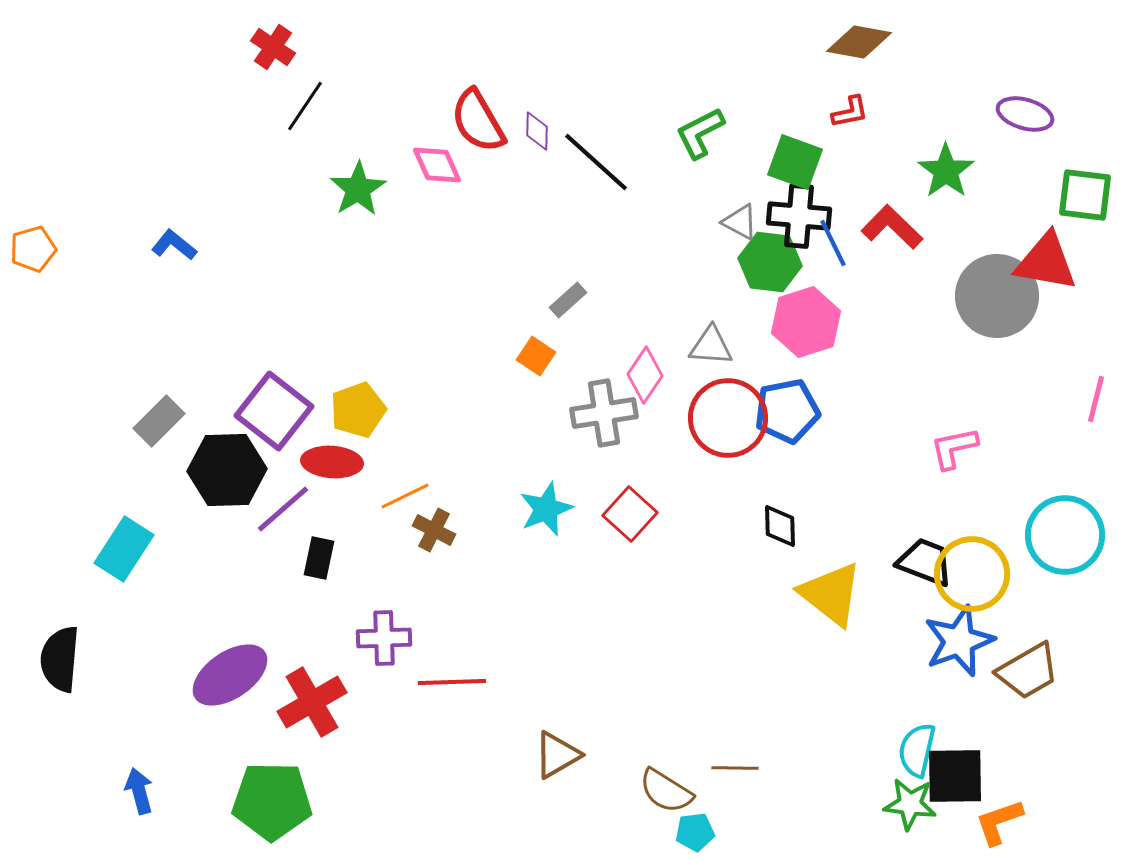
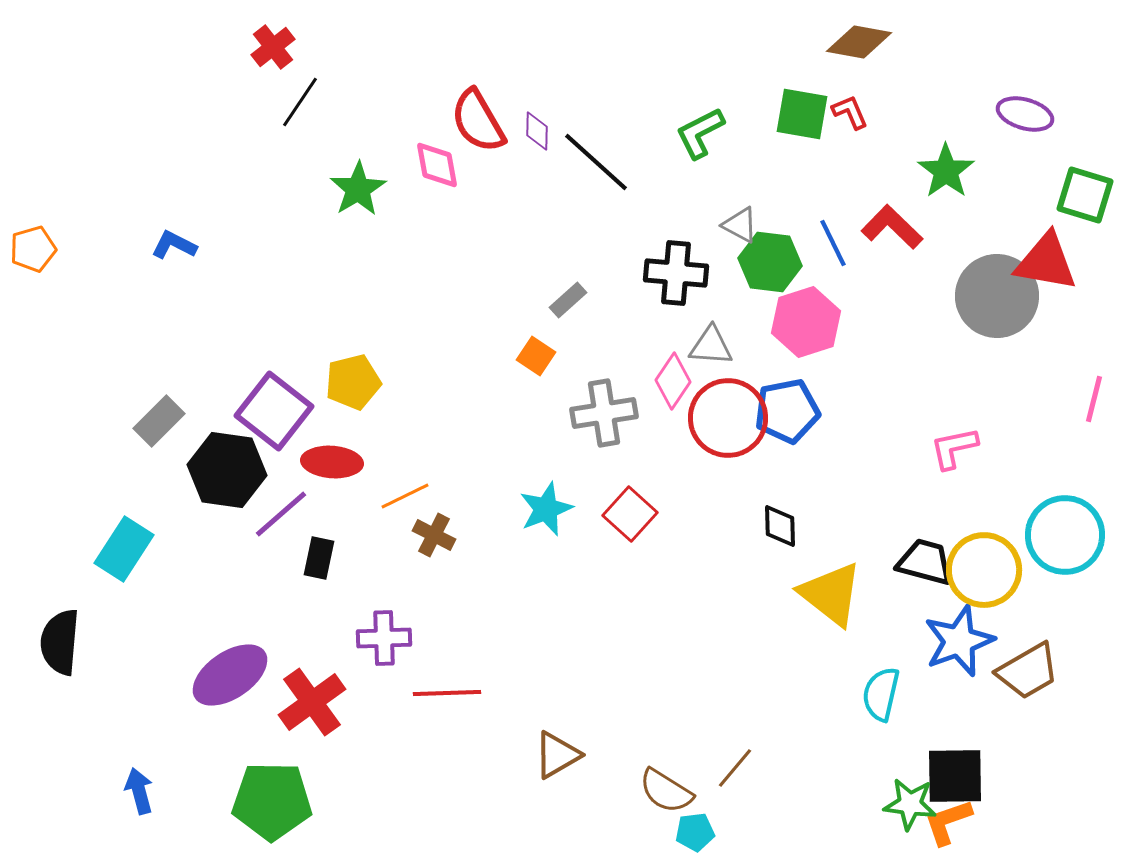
red cross at (273, 47): rotated 18 degrees clockwise
black line at (305, 106): moved 5 px left, 4 px up
red L-shape at (850, 112): rotated 102 degrees counterclockwise
green square at (795, 162): moved 7 px right, 48 px up; rotated 10 degrees counterclockwise
pink diamond at (437, 165): rotated 14 degrees clockwise
green square at (1085, 195): rotated 10 degrees clockwise
black cross at (799, 216): moved 123 px left, 57 px down
gray triangle at (740, 222): moved 3 px down
blue L-shape at (174, 245): rotated 12 degrees counterclockwise
pink diamond at (645, 375): moved 28 px right, 6 px down
pink line at (1096, 399): moved 2 px left
yellow pentagon at (358, 410): moved 5 px left, 28 px up; rotated 6 degrees clockwise
black hexagon at (227, 470): rotated 10 degrees clockwise
purple line at (283, 509): moved 2 px left, 5 px down
brown cross at (434, 530): moved 5 px down
black trapezoid at (925, 562): rotated 6 degrees counterclockwise
yellow circle at (972, 574): moved 12 px right, 4 px up
black semicircle at (60, 659): moved 17 px up
red line at (452, 682): moved 5 px left, 11 px down
red cross at (312, 702): rotated 6 degrees counterclockwise
cyan semicircle at (917, 750): moved 36 px left, 56 px up
brown line at (735, 768): rotated 51 degrees counterclockwise
orange L-shape at (999, 822): moved 51 px left
